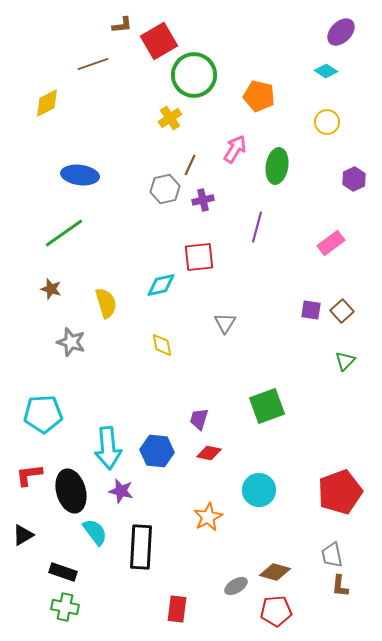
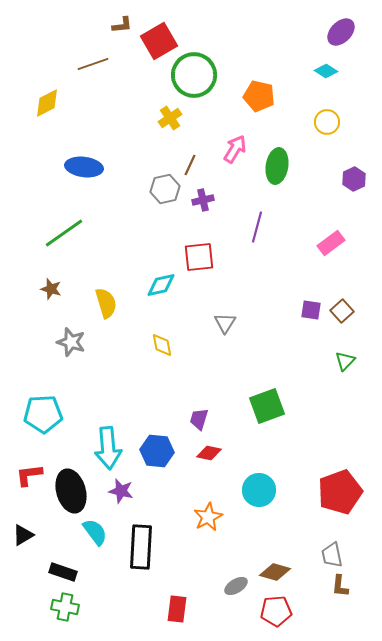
blue ellipse at (80, 175): moved 4 px right, 8 px up
